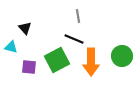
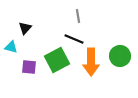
black triangle: rotated 24 degrees clockwise
green circle: moved 2 px left
